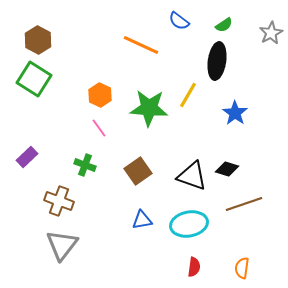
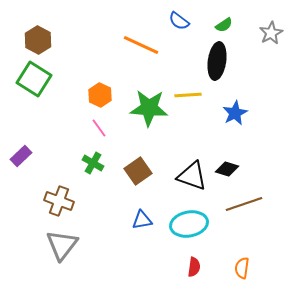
yellow line: rotated 56 degrees clockwise
blue star: rotated 10 degrees clockwise
purple rectangle: moved 6 px left, 1 px up
green cross: moved 8 px right, 2 px up; rotated 10 degrees clockwise
